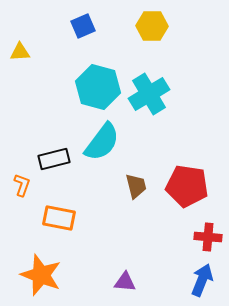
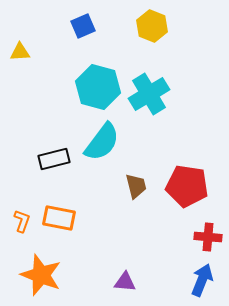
yellow hexagon: rotated 20 degrees clockwise
orange L-shape: moved 36 px down
